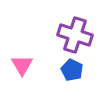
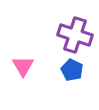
pink triangle: moved 1 px right, 1 px down
